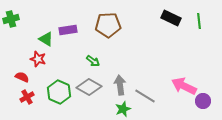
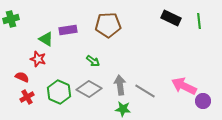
gray diamond: moved 2 px down
gray line: moved 5 px up
green star: rotated 28 degrees clockwise
